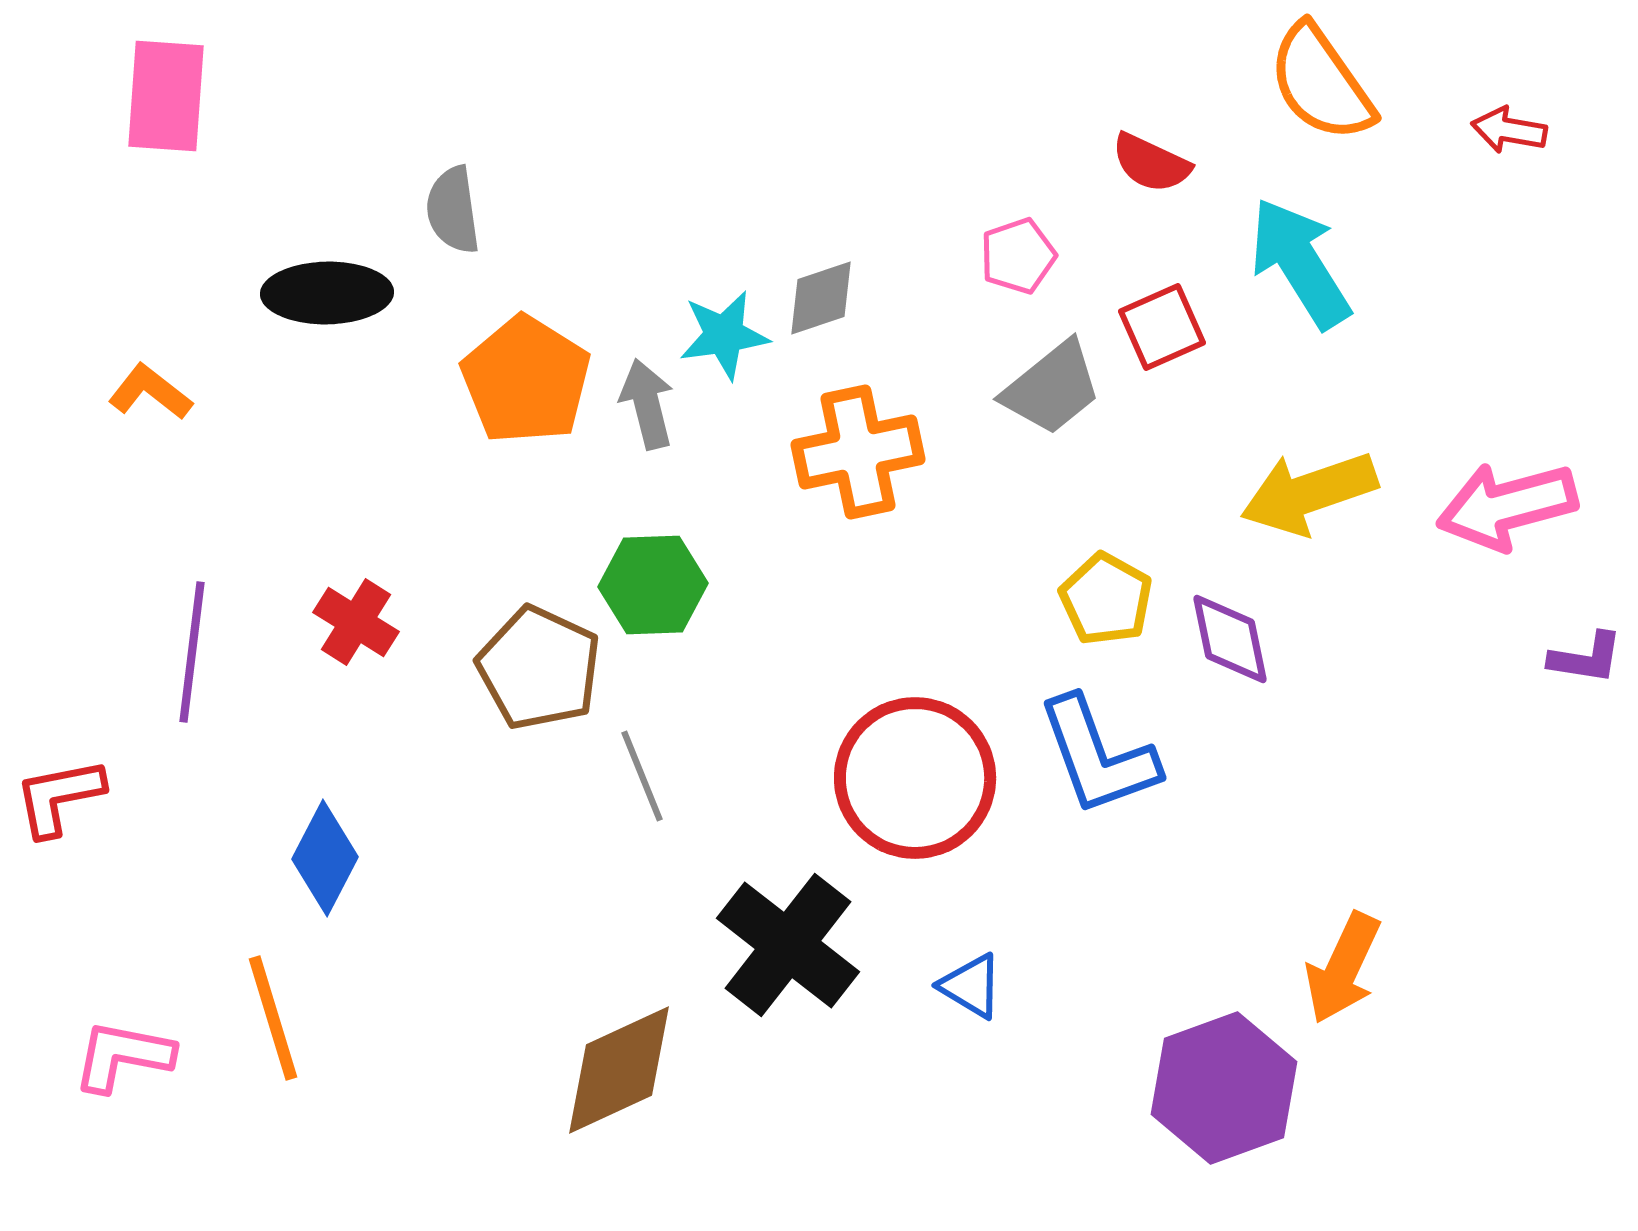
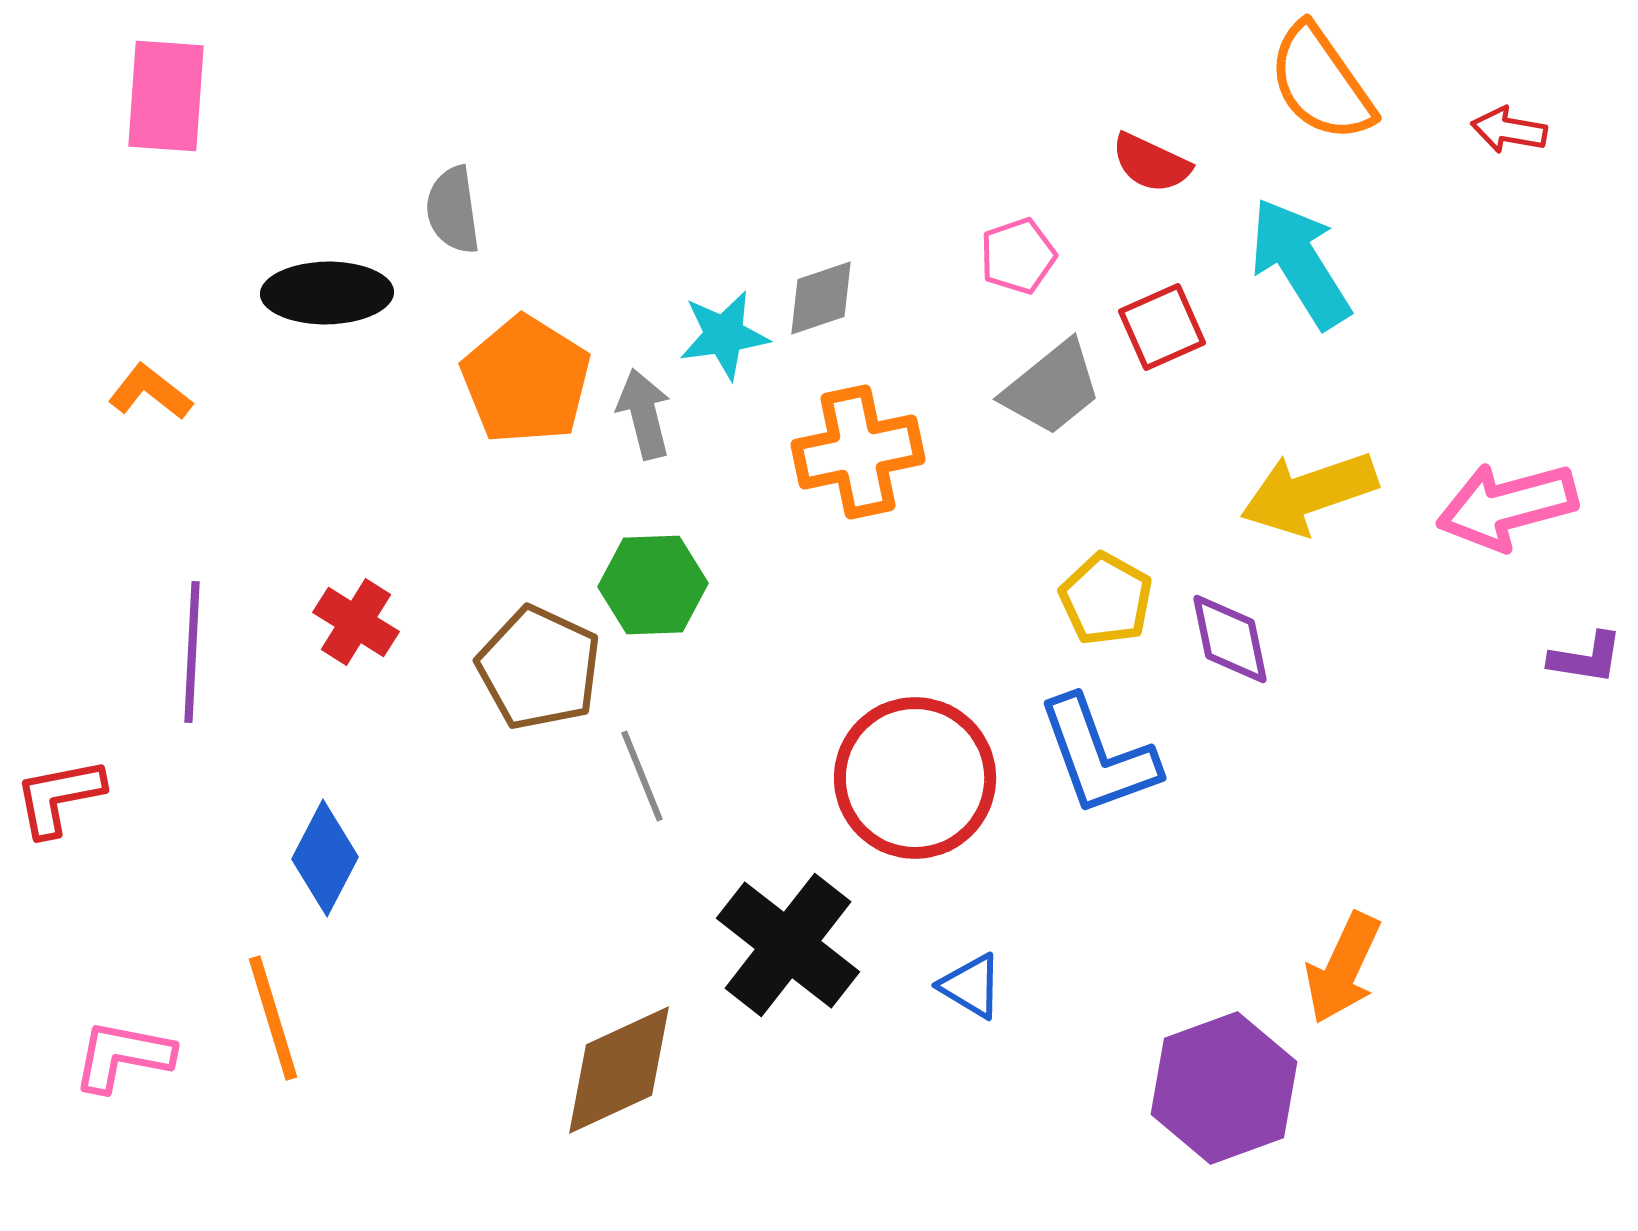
gray arrow: moved 3 px left, 10 px down
purple line: rotated 4 degrees counterclockwise
